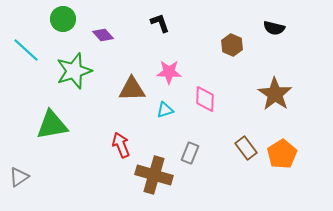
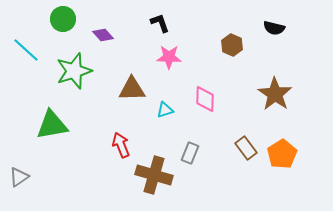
pink star: moved 15 px up
